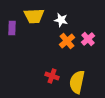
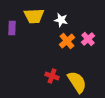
yellow semicircle: rotated 135 degrees clockwise
